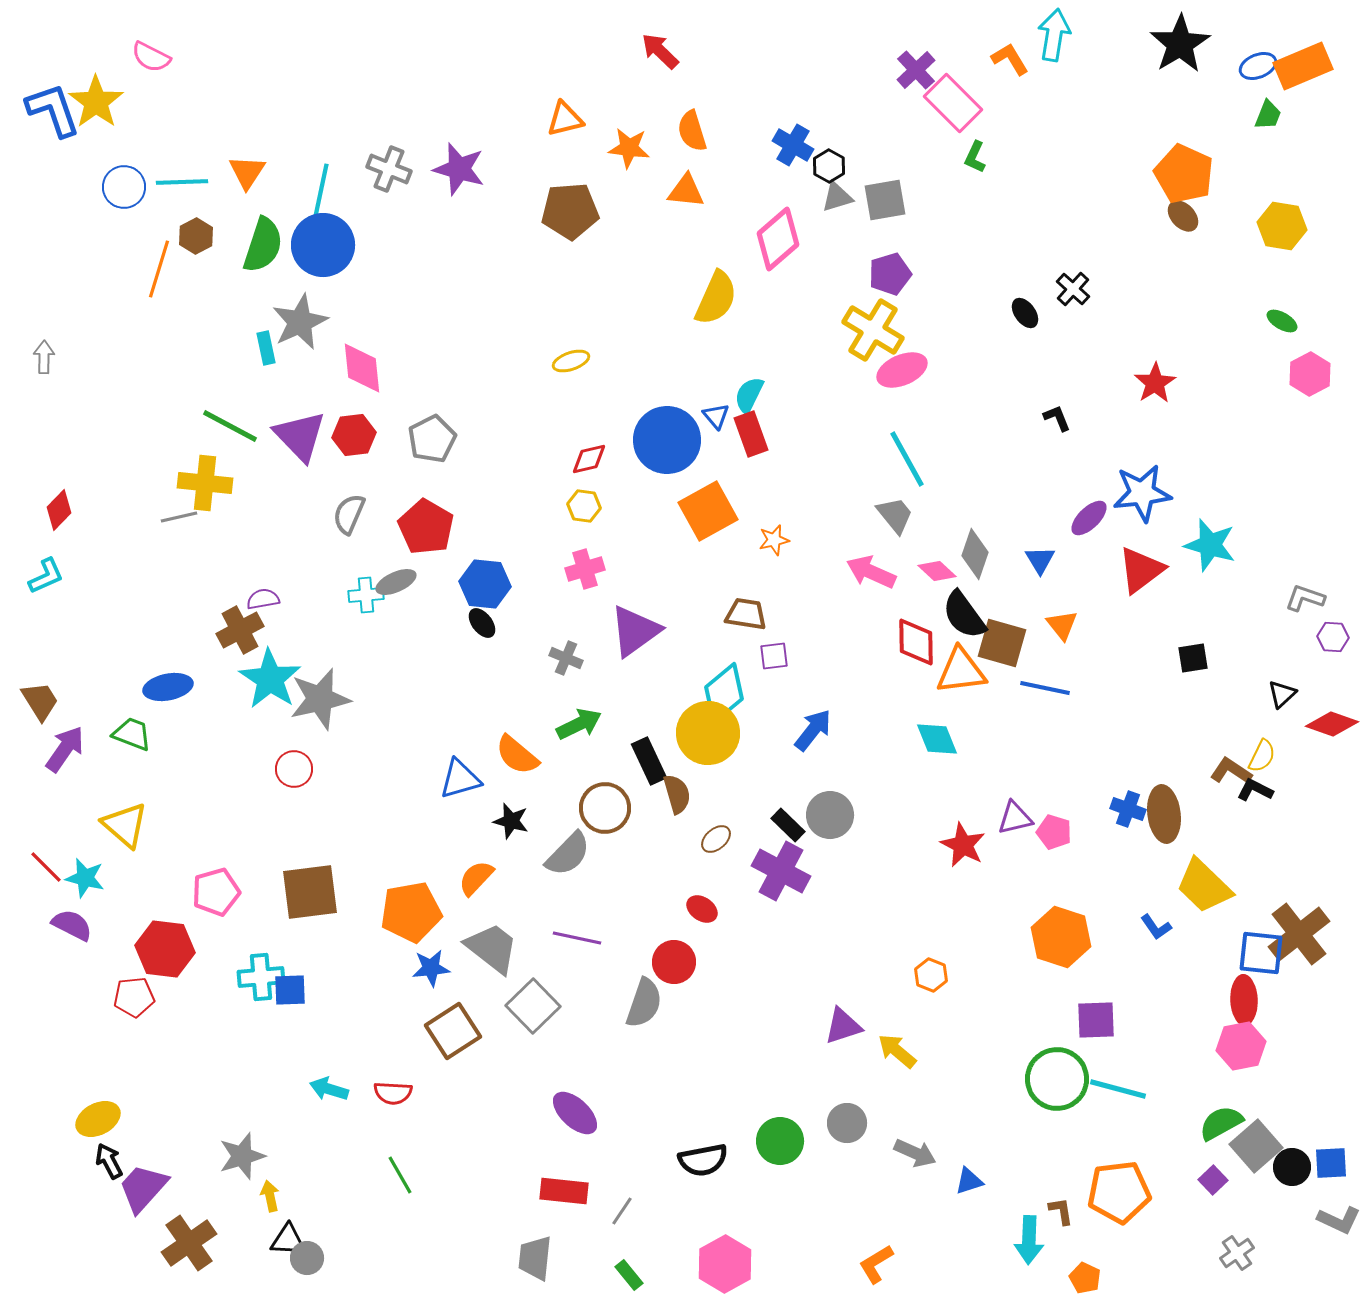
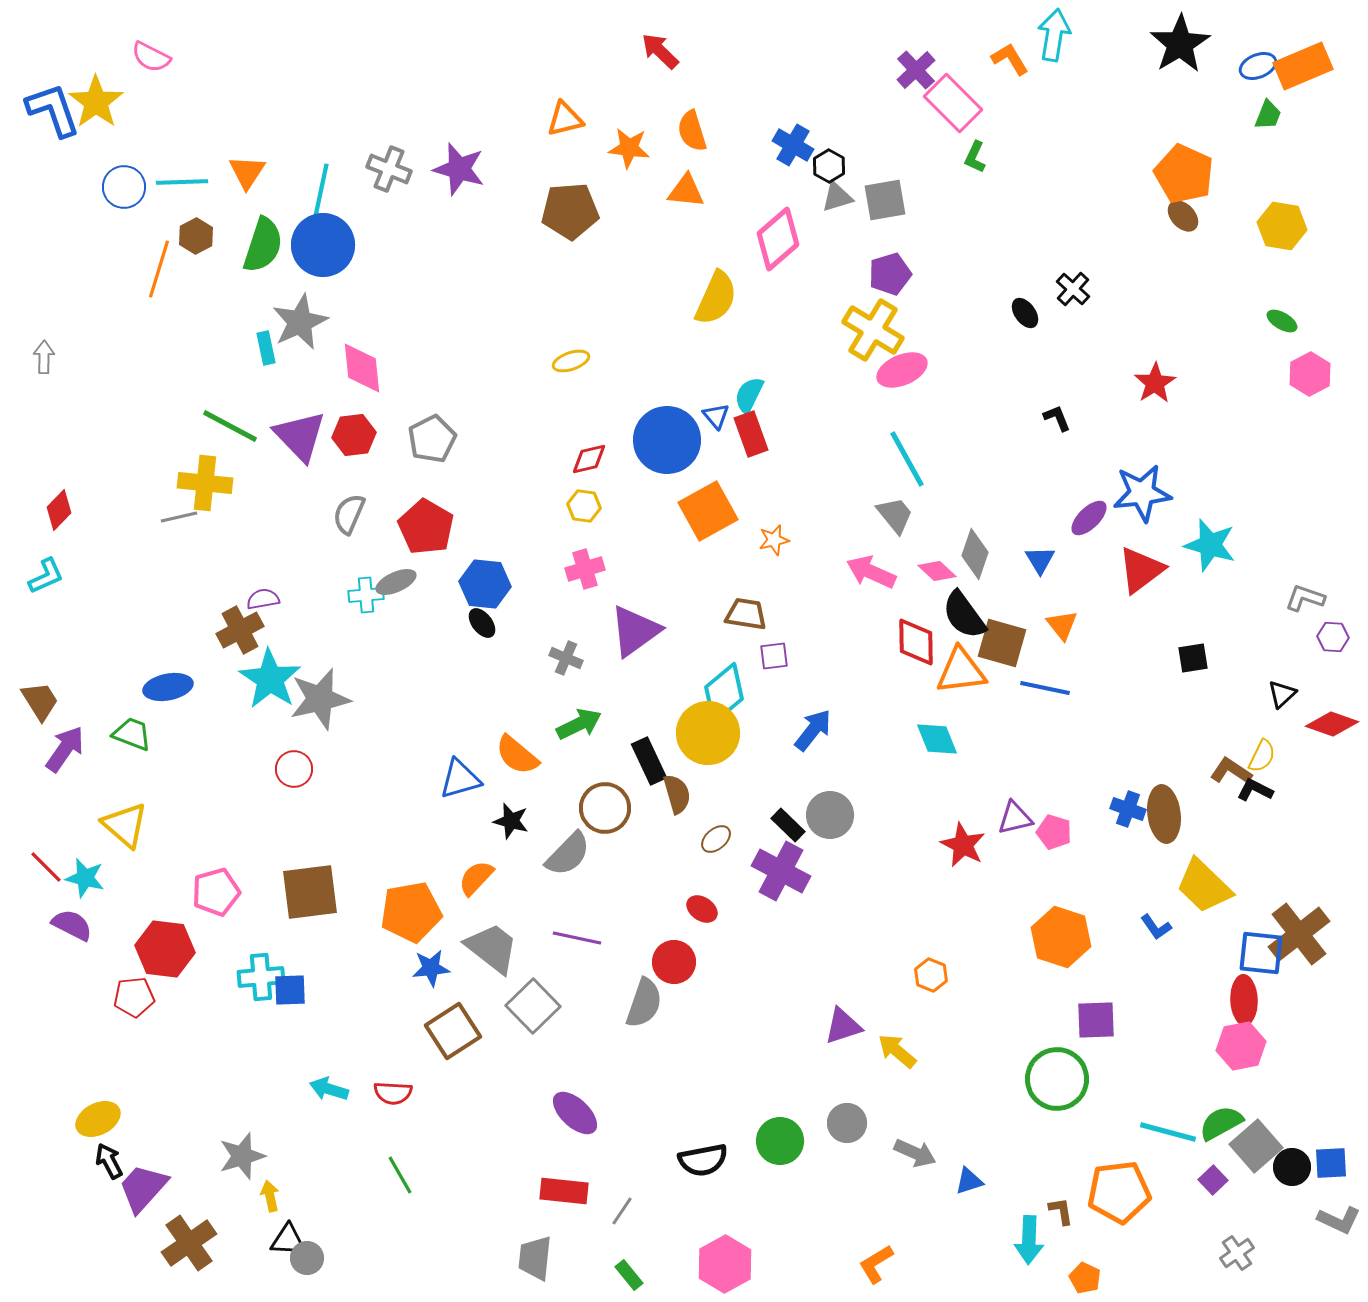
cyan line at (1118, 1089): moved 50 px right, 43 px down
